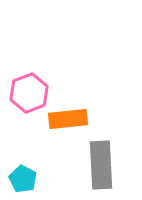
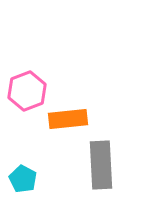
pink hexagon: moved 2 px left, 2 px up
